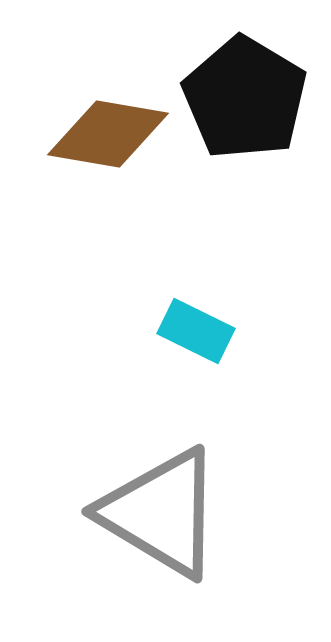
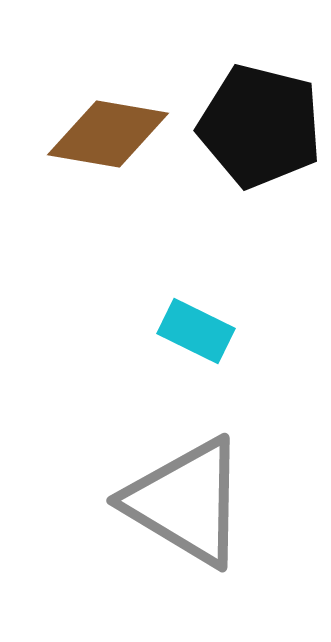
black pentagon: moved 15 px right, 28 px down; rotated 17 degrees counterclockwise
gray triangle: moved 25 px right, 11 px up
